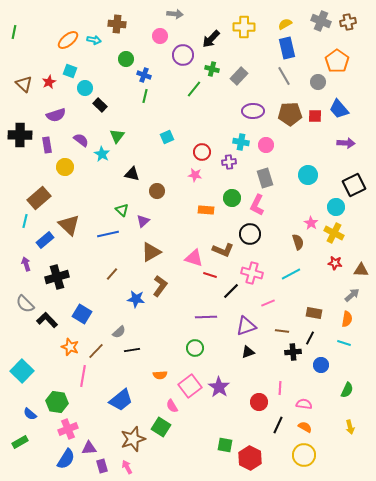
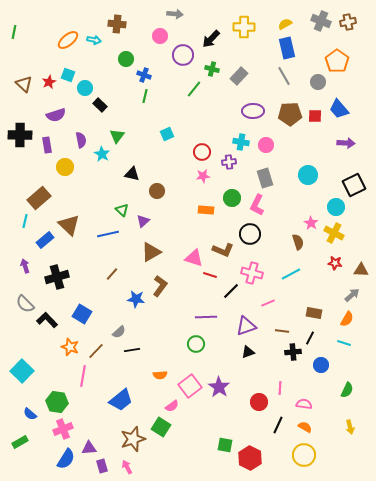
cyan square at (70, 71): moved 2 px left, 4 px down
cyan square at (167, 137): moved 3 px up
purple semicircle at (81, 140): rotated 42 degrees clockwise
pink star at (195, 175): moved 8 px right, 1 px down; rotated 16 degrees counterclockwise
purple arrow at (26, 264): moved 1 px left, 2 px down
orange semicircle at (347, 319): rotated 21 degrees clockwise
green circle at (195, 348): moved 1 px right, 4 px up
pink semicircle at (172, 406): rotated 96 degrees counterclockwise
pink cross at (68, 429): moved 5 px left
